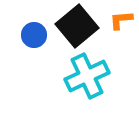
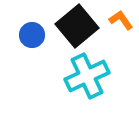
orange L-shape: rotated 60 degrees clockwise
blue circle: moved 2 px left
